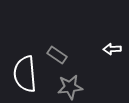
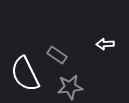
white arrow: moved 7 px left, 5 px up
white semicircle: rotated 21 degrees counterclockwise
